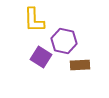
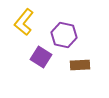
yellow L-shape: moved 10 px left, 2 px down; rotated 40 degrees clockwise
purple hexagon: moved 6 px up
